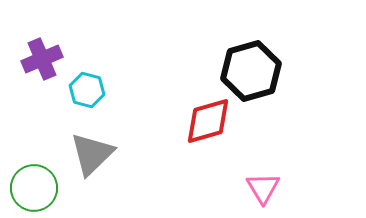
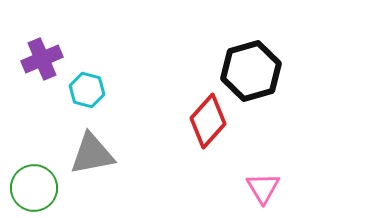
red diamond: rotated 32 degrees counterclockwise
gray triangle: rotated 33 degrees clockwise
